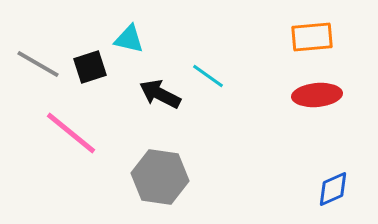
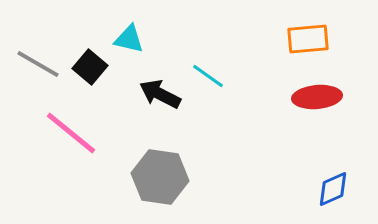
orange rectangle: moved 4 px left, 2 px down
black square: rotated 32 degrees counterclockwise
red ellipse: moved 2 px down
